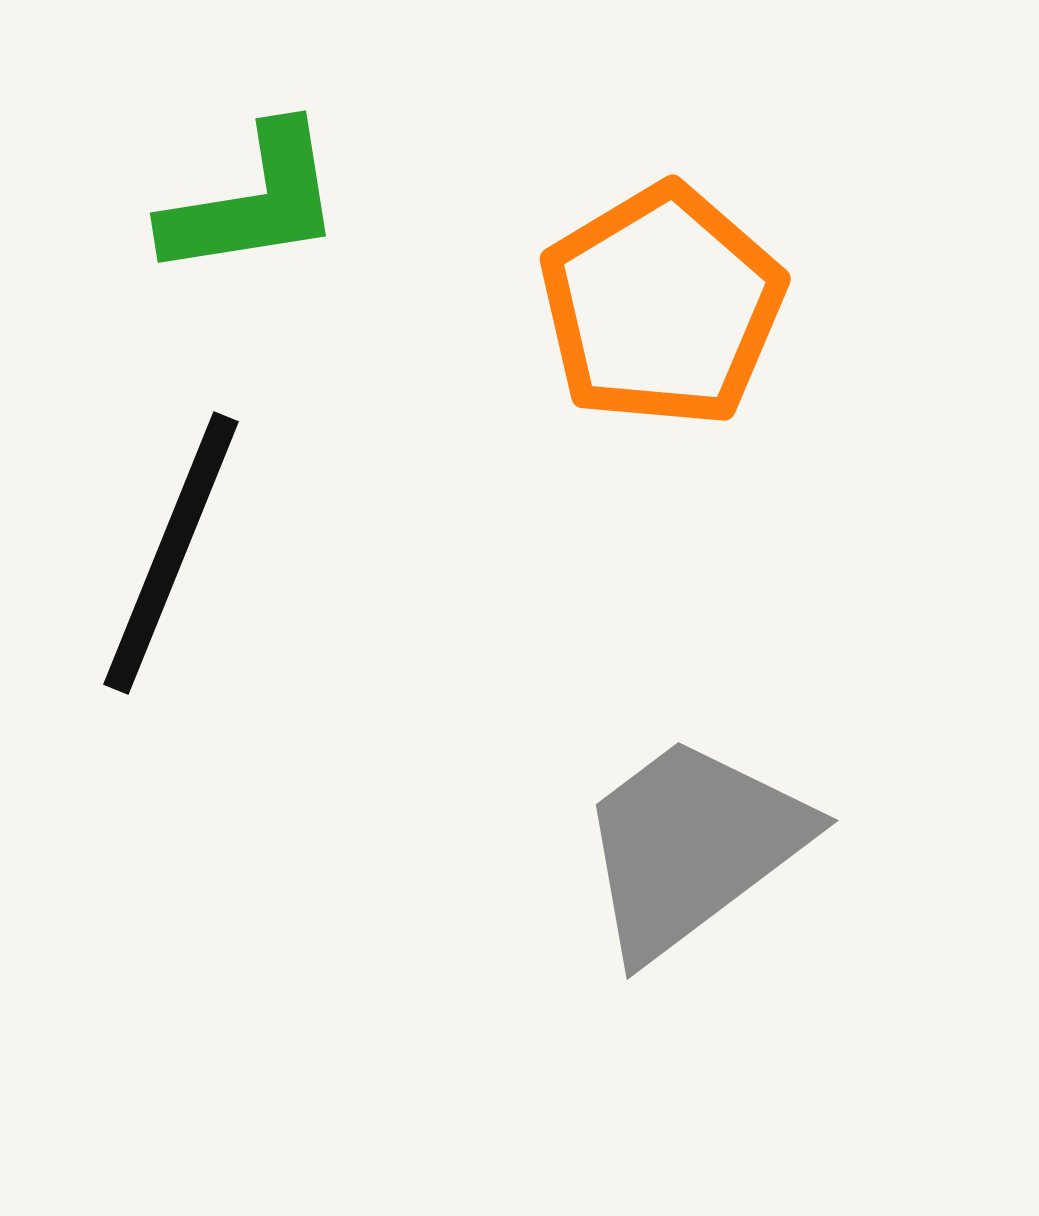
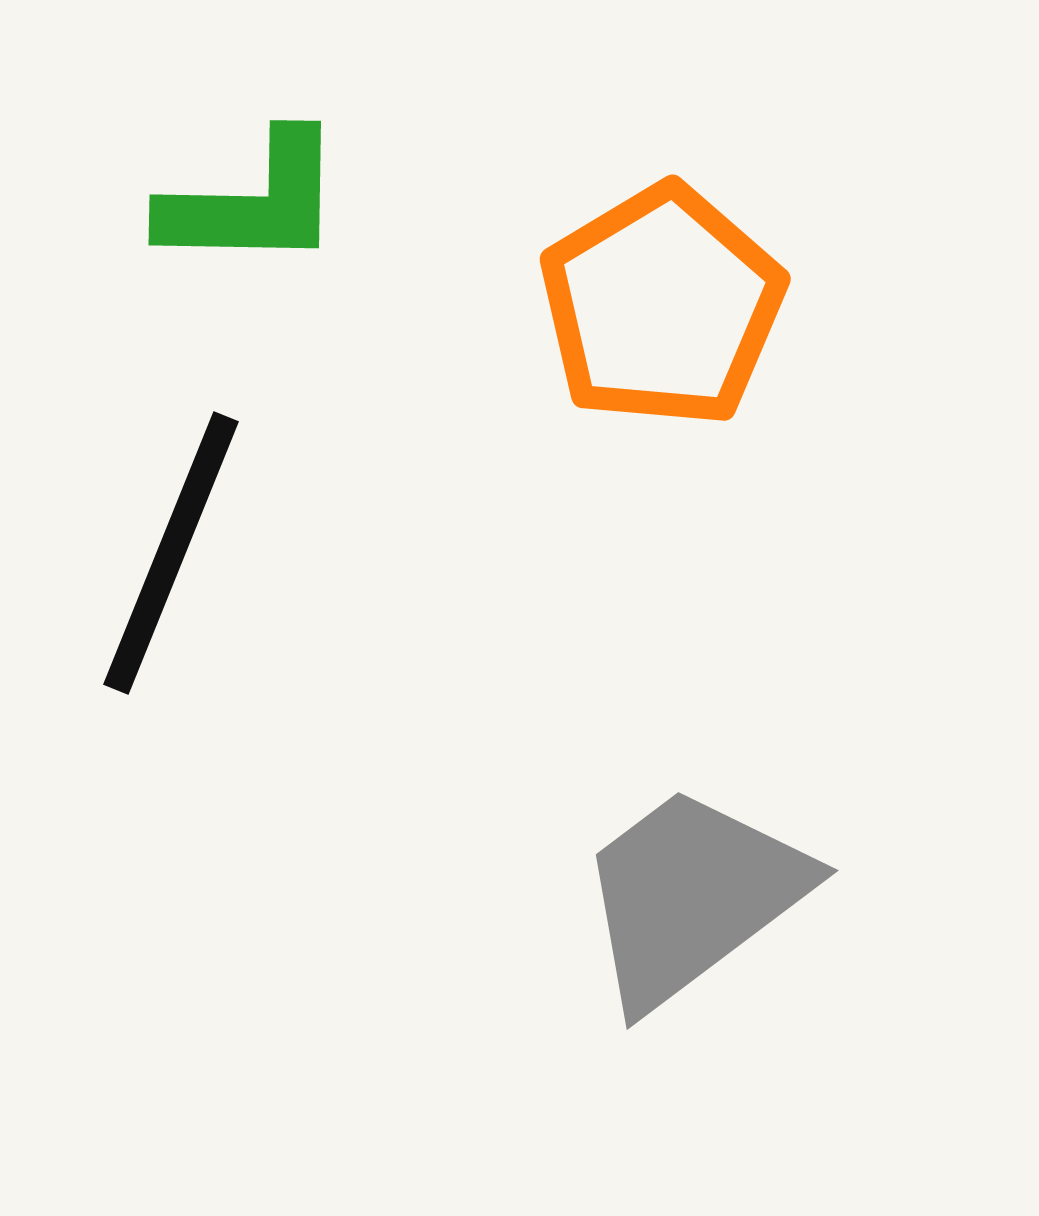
green L-shape: rotated 10 degrees clockwise
gray trapezoid: moved 50 px down
